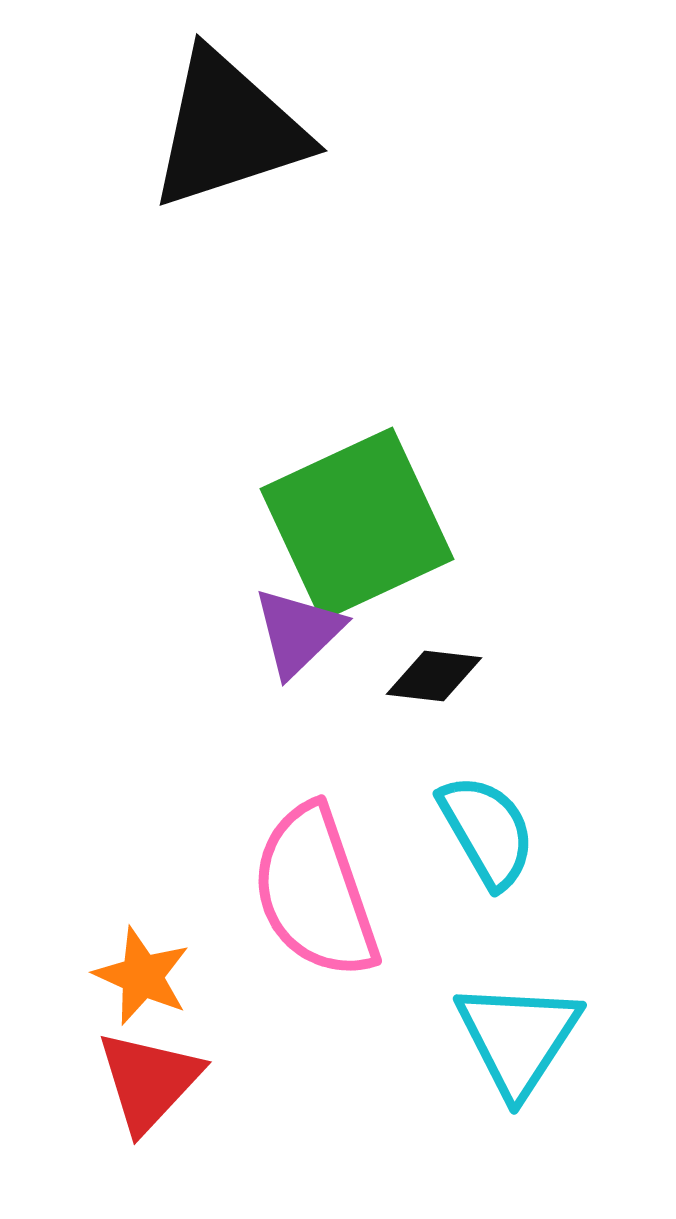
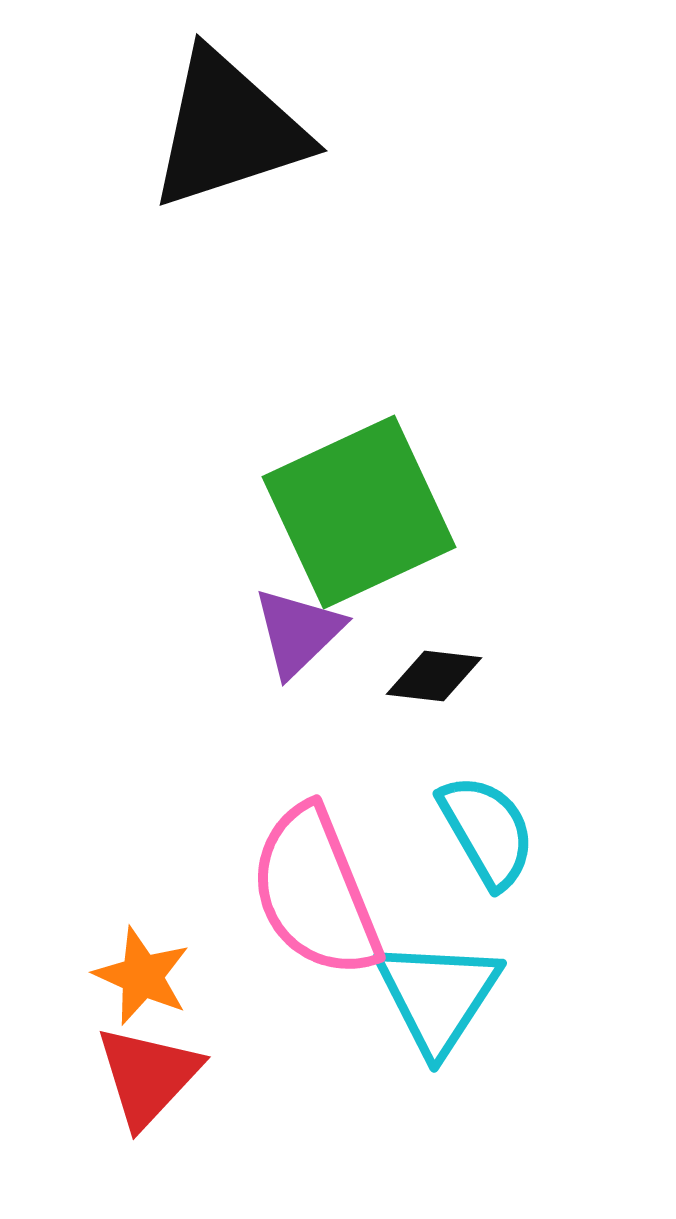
green square: moved 2 px right, 12 px up
pink semicircle: rotated 3 degrees counterclockwise
cyan triangle: moved 80 px left, 42 px up
red triangle: moved 1 px left, 5 px up
